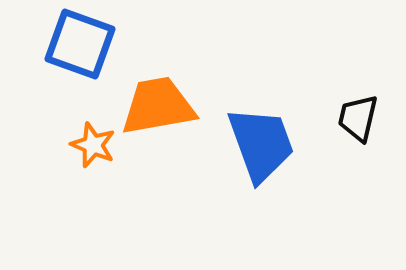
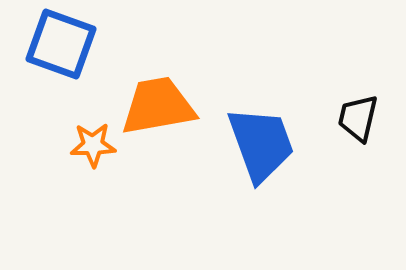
blue square: moved 19 px left
orange star: rotated 24 degrees counterclockwise
